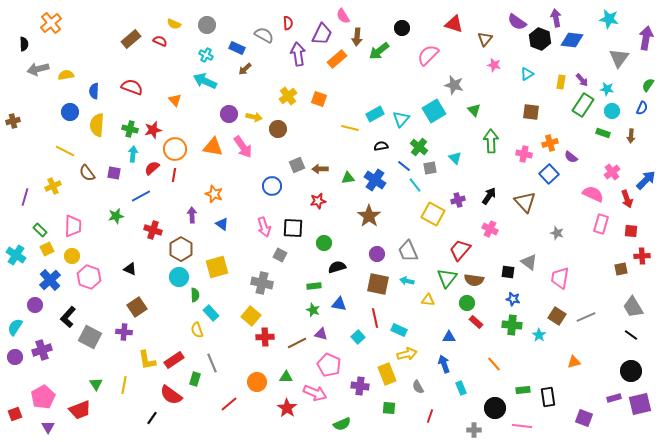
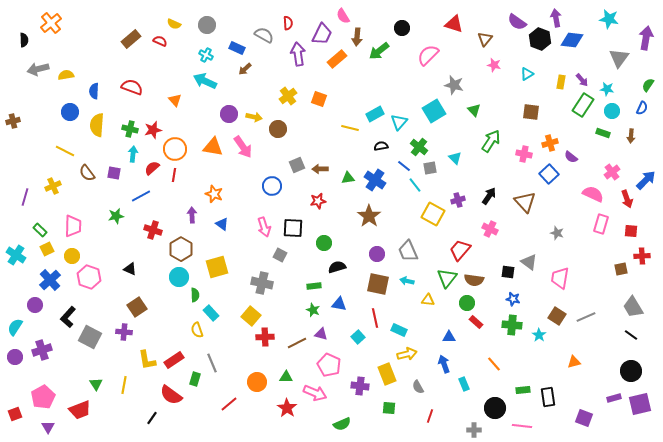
black semicircle at (24, 44): moved 4 px up
cyan triangle at (401, 119): moved 2 px left, 3 px down
green arrow at (491, 141): rotated 35 degrees clockwise
cyan rectangle at (461, 388): moved 3 px right, 4 px up
